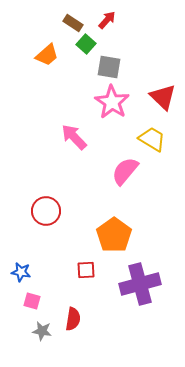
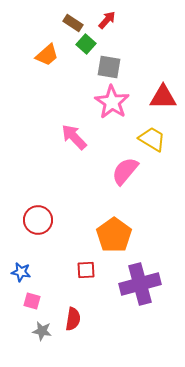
red triangle: rotated 44 degrees counterclockwise
red circle: moved 8 px left, 9 px down
